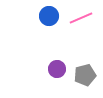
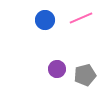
blue circle: moved 4 px left, 4 px down
